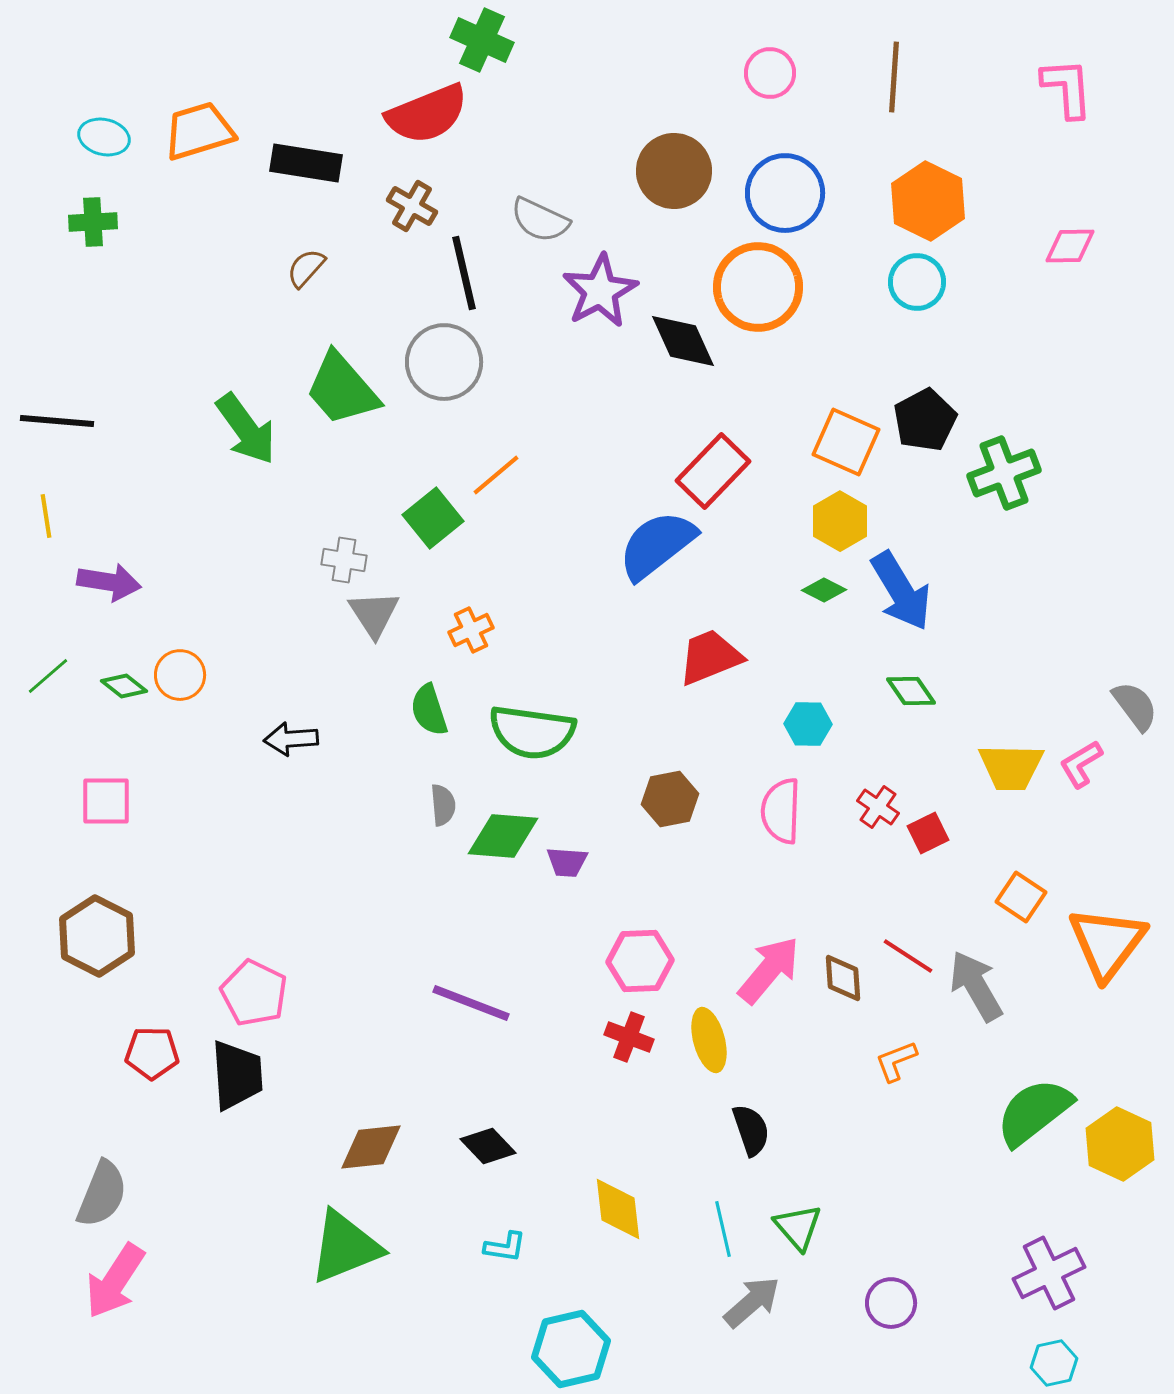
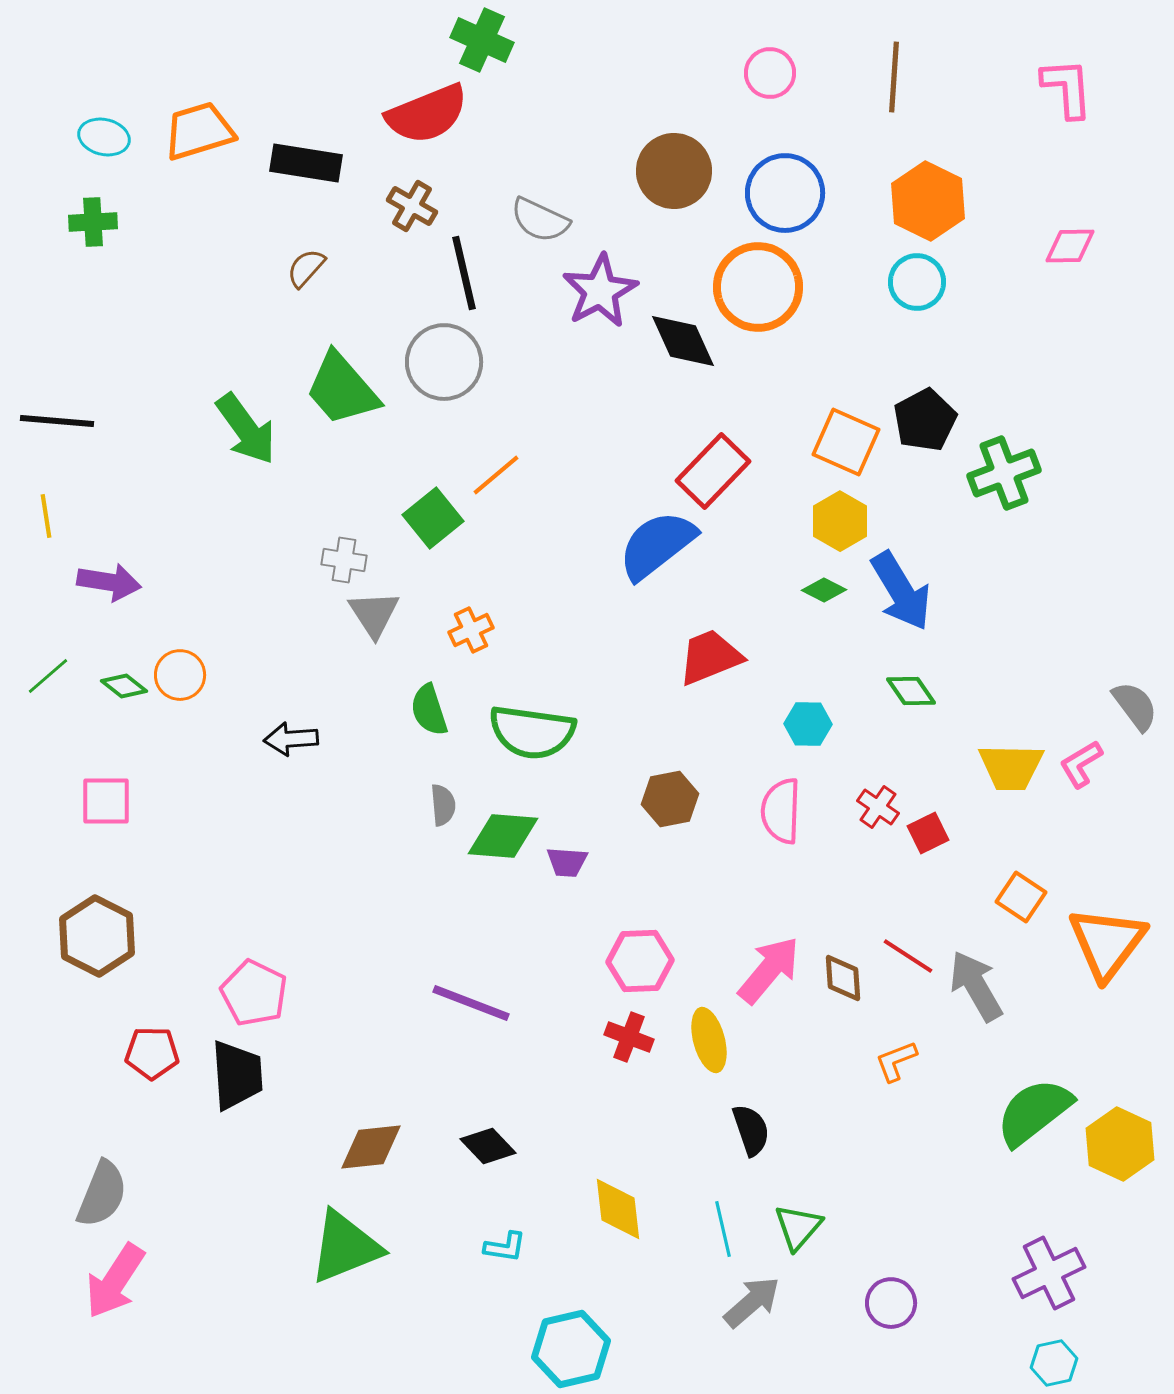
green triangle at (798, 1227): rotated 22 degrees clockwise
